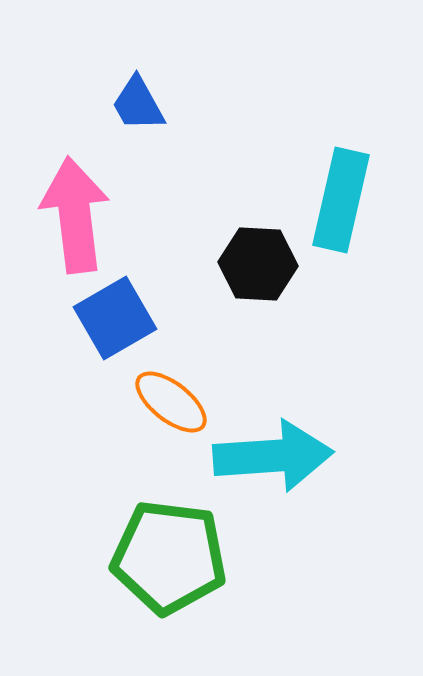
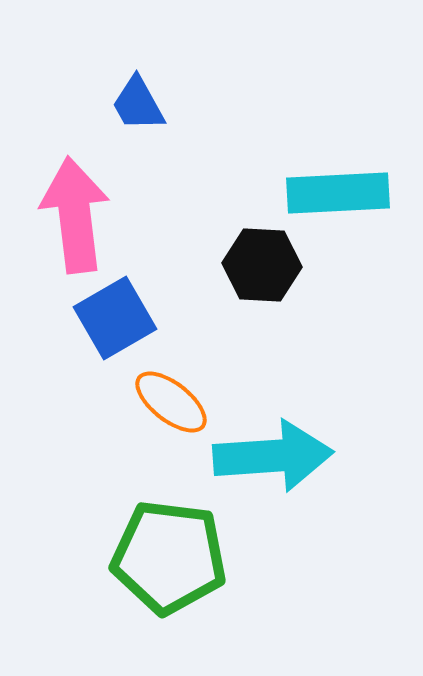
cyan rectangle: moved 3 px left, 7 px up; rotated 74 degrees clockwise
black hexagon: moved 4 px right, 1 px down
